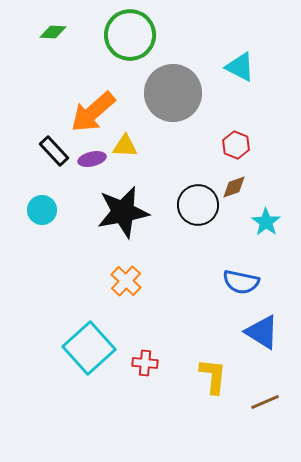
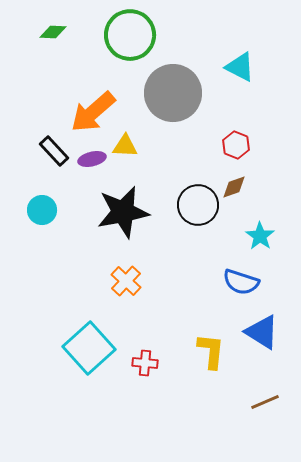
cyan star: moved 6 px left, 14 px down
blue semicircle: rotated 6 degrees clockwise
yellow L-shape: moved 2 px left, 25 px up
